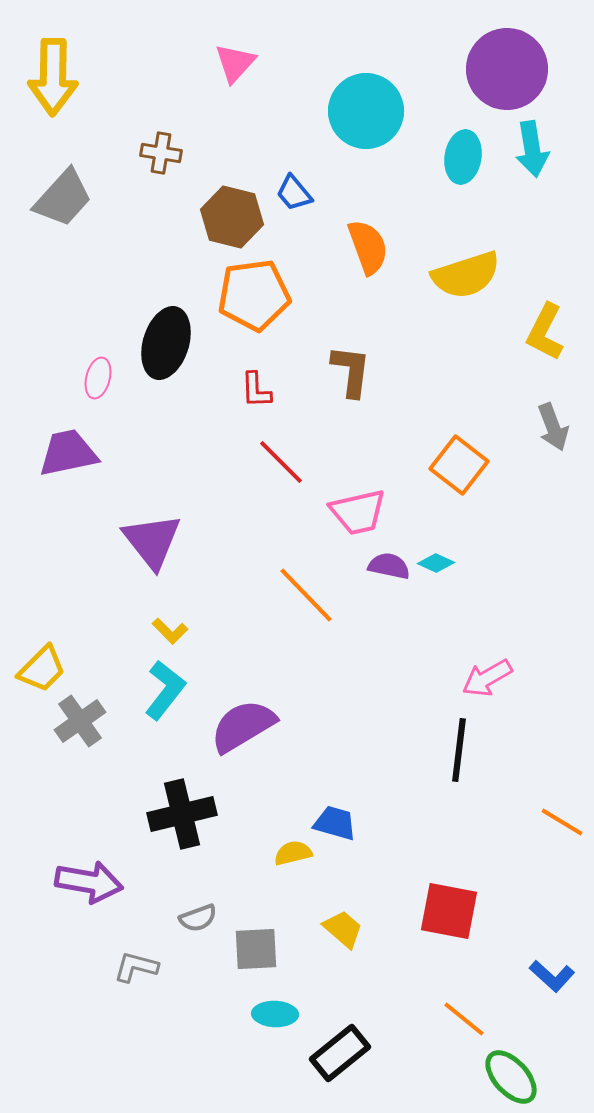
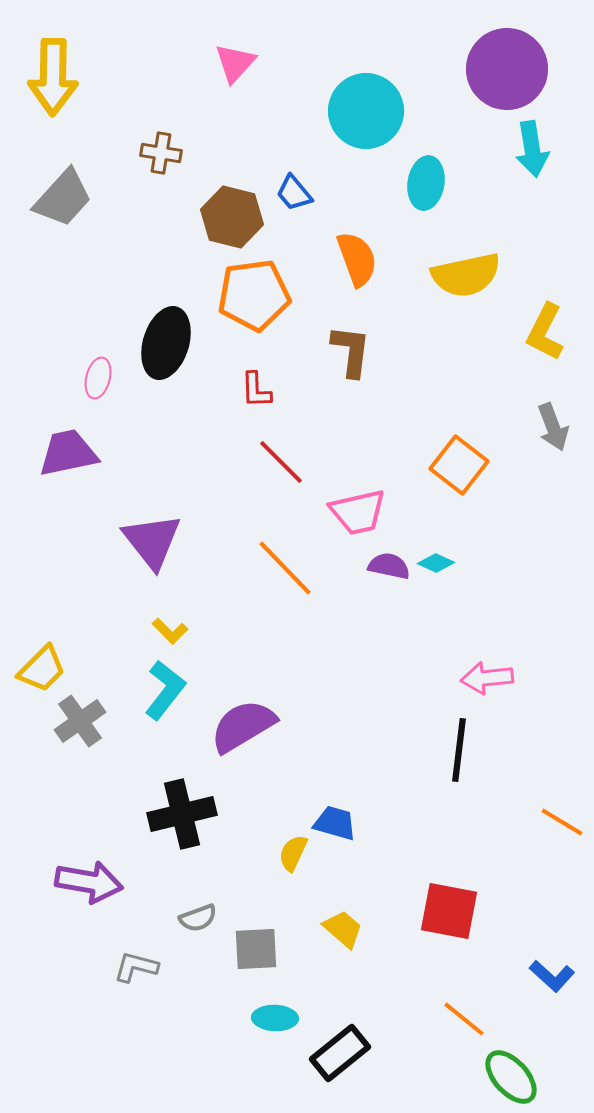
cyan ellipse at (463, 157): moved 37 px left, 26 px down
orange semicircle at (368, 247): moved 11 px left, 12 px down
yellow semicircle at (466, 275): rotated 6 degrees clockwise
brown L-shape at (351, 371): moved 20 px up
orange line at (306, 595): moved 21 px left, 27 px up
pink arrow at (487, 678): rotated 24 degrees clockwise
yellow semicircle at (293, 853): rotated 51 degrees counterclockwise
cyan ellipse at (275, 1014): moved 4 px down
